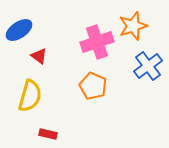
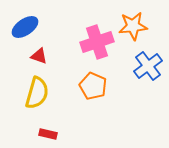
orange star: rotated 12 degrees clockwise
blue ellipse: moved 6 px right, 3 px up
red triangle: rotated 18 degrees counterclockwise
yellow semicircle: moved 7 px right, 3 px up
